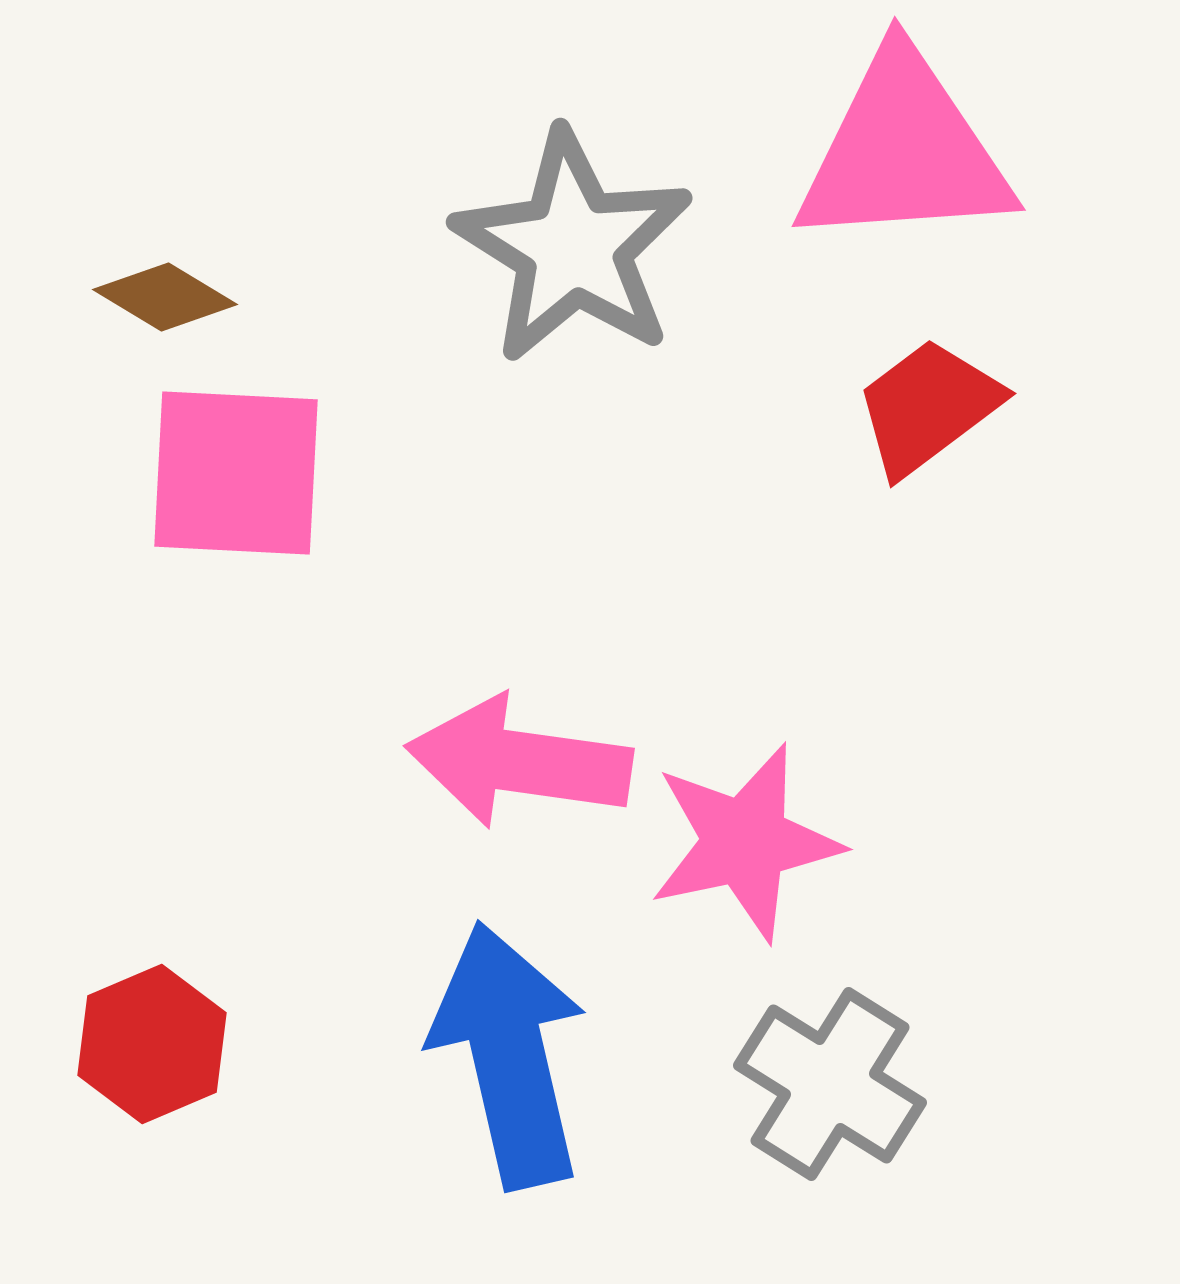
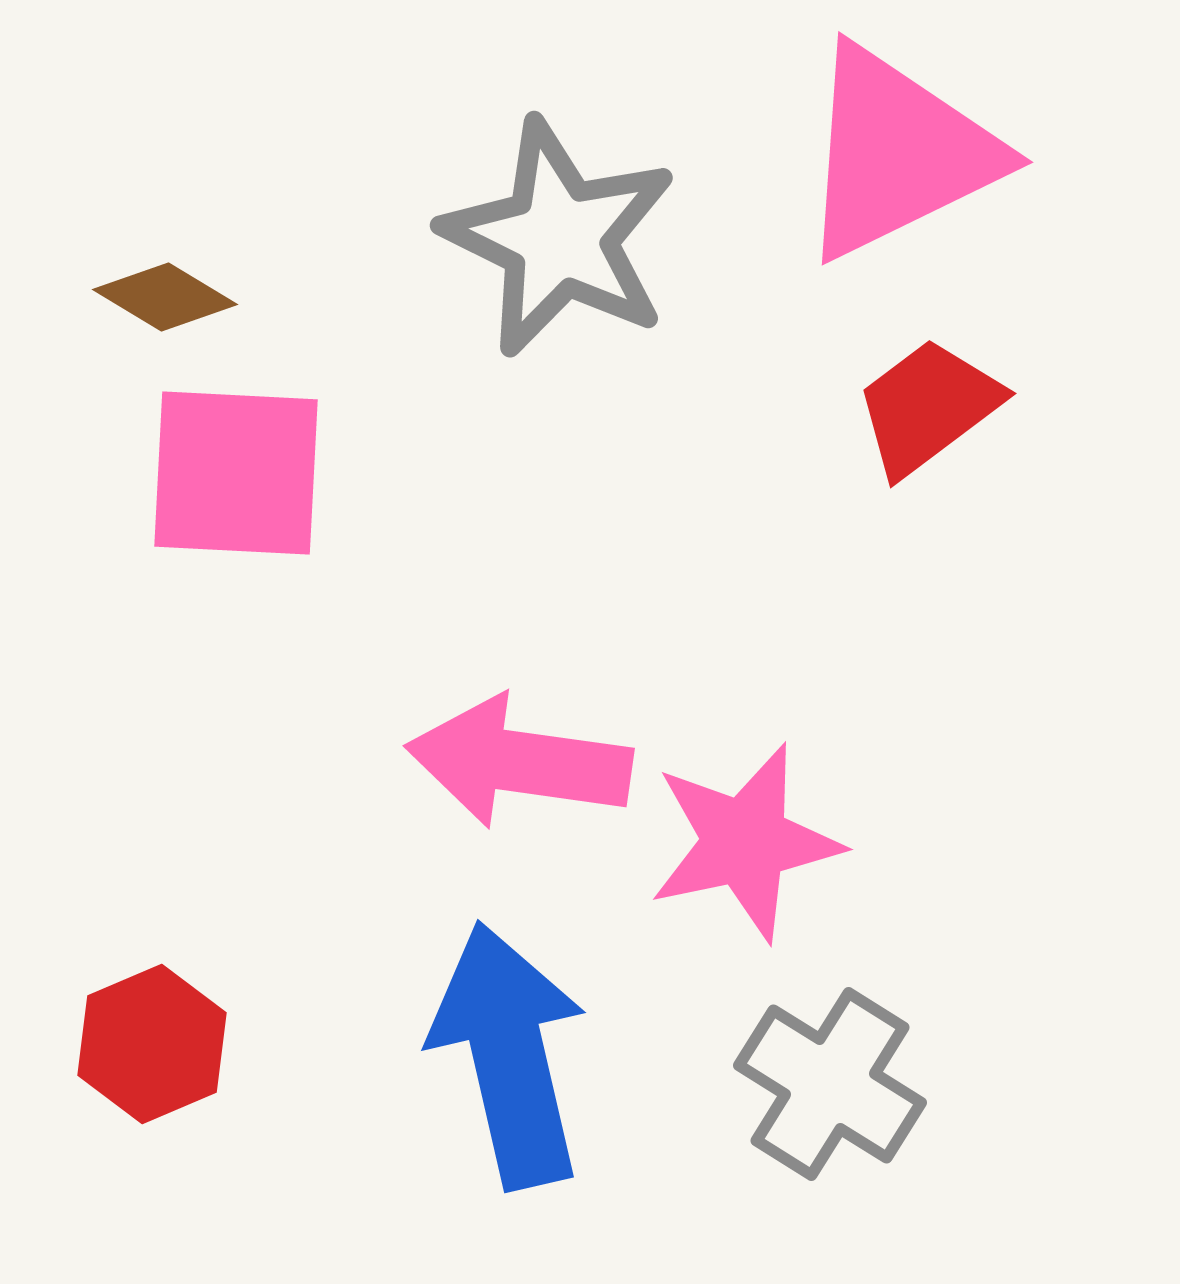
pink triangle: moved 6 px left, 2 px down; rotated 22 degrees counterclockwise
gray star: moved 14 px left, 9 px up; rotated 6 degrees counterclockwise
